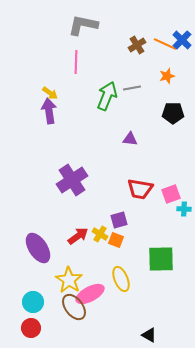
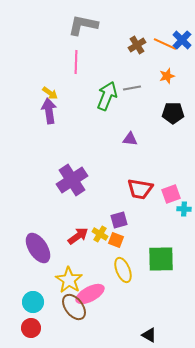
yellow ellipse: moved 2 px right, 9 px up
